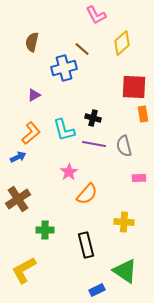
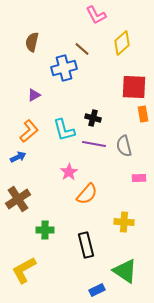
orange L-shape: moved 2 px left, 2 px up
